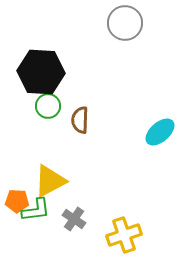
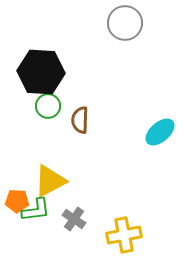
yellow cross: rotated 8 degrees clockwise
